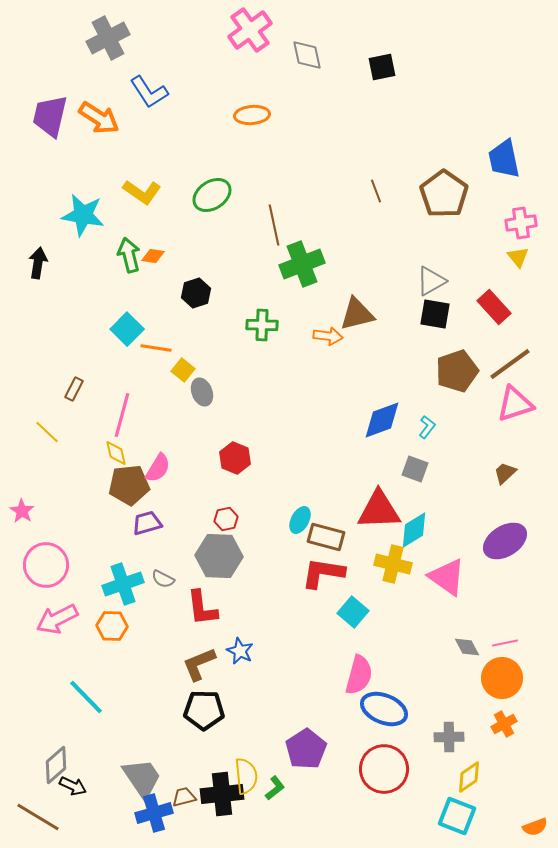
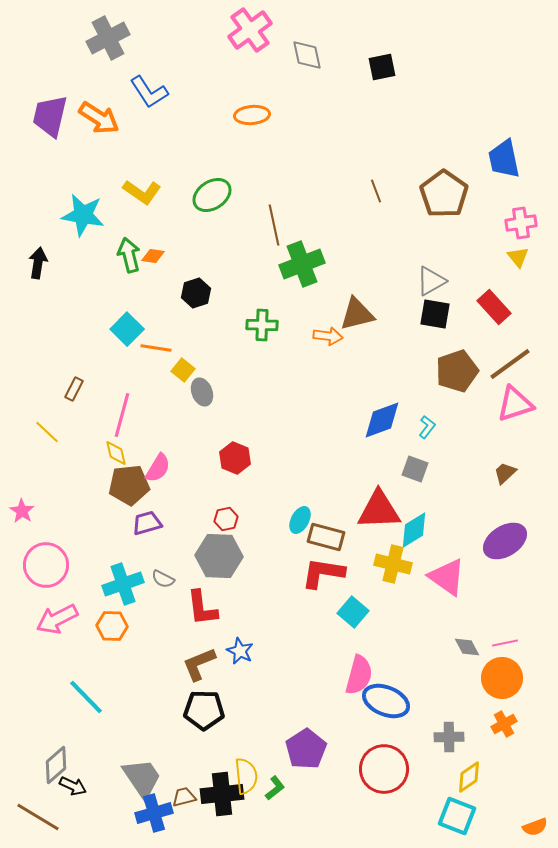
blue ellipse at (384, 709): moved 2 px right, 8 px up
